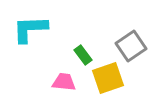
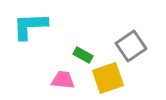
cyan L-shape: moved 3 px up
green rectangle: rotated 24 degrees counterclockwise
pink trapezoid: moved 1 px left, 2 px up
